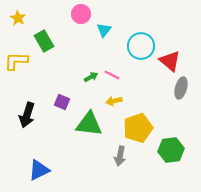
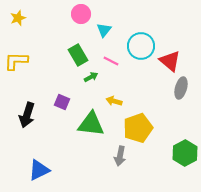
yellow star: rotated 21 degrees clockwise
green rectangle: moved 34 px right, 14 px down
pink line: moved 1 px left, 14 px up
yellow arrow: rotated 28 degrees clockwise
green triangle: moved 2 px right
green hexagon: moved 14 px right, 3 px down; rotated 20 degrees counterclockwise
